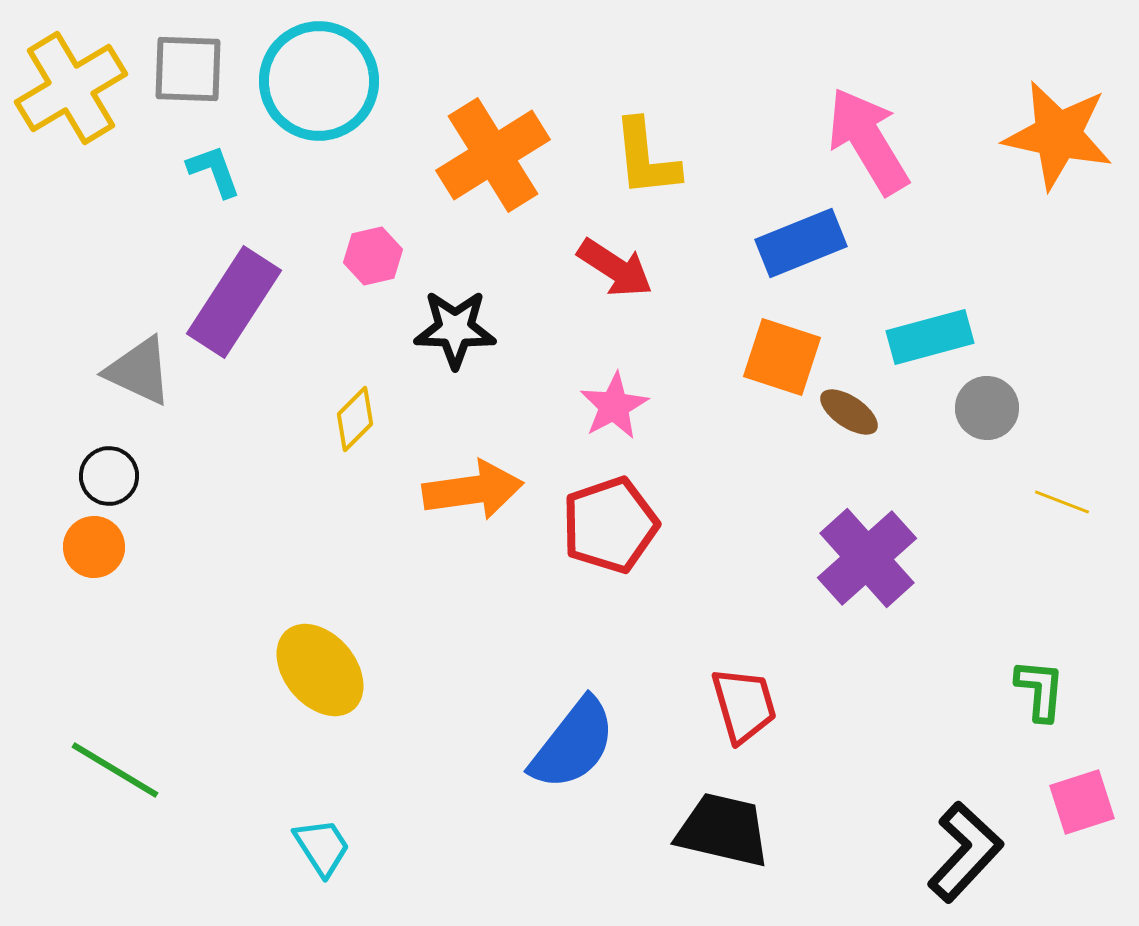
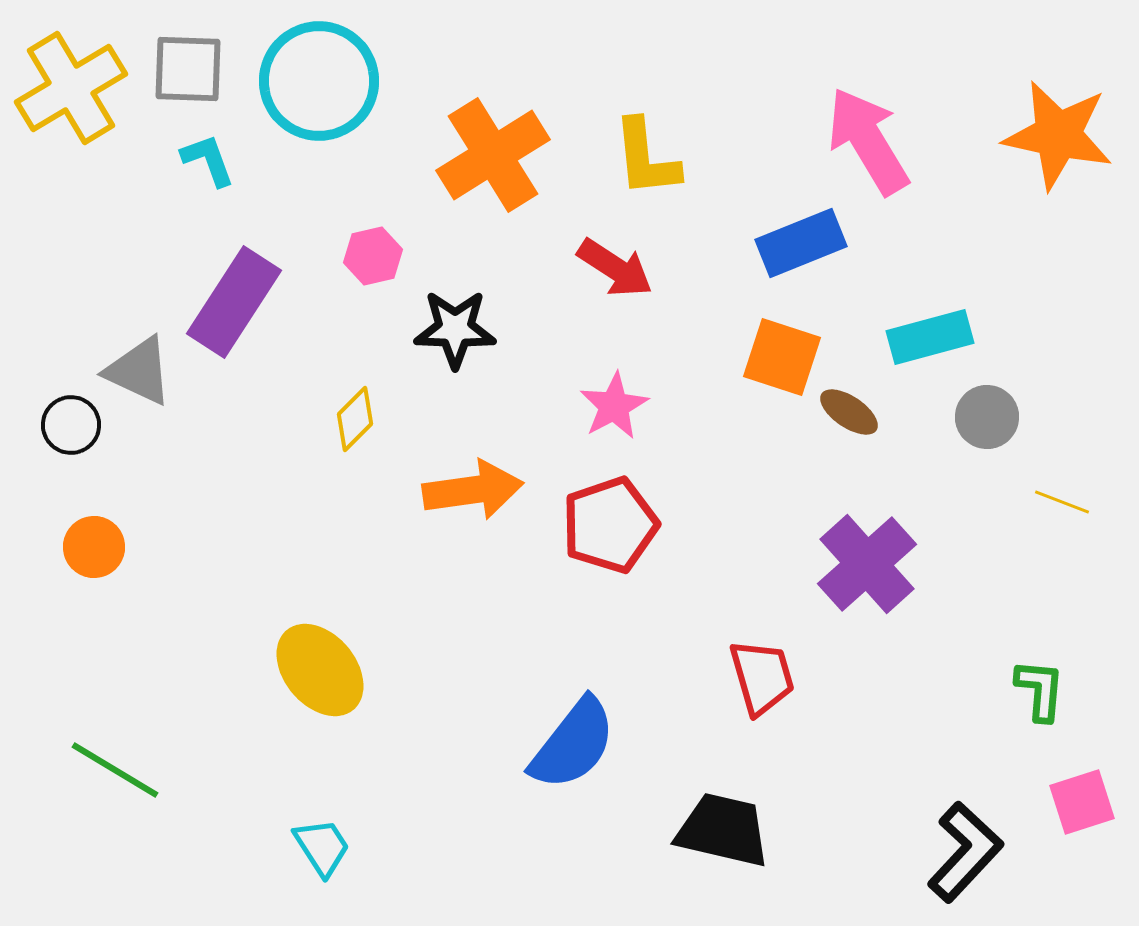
cyan L-shape: moved 6 px left, 11 px up
gray circle: moved 9 px down
black circle: moved 38 px left, 51 px up
purple cross: moved 6 px down
red trapezoid: moved 18 px right, 28 px up
